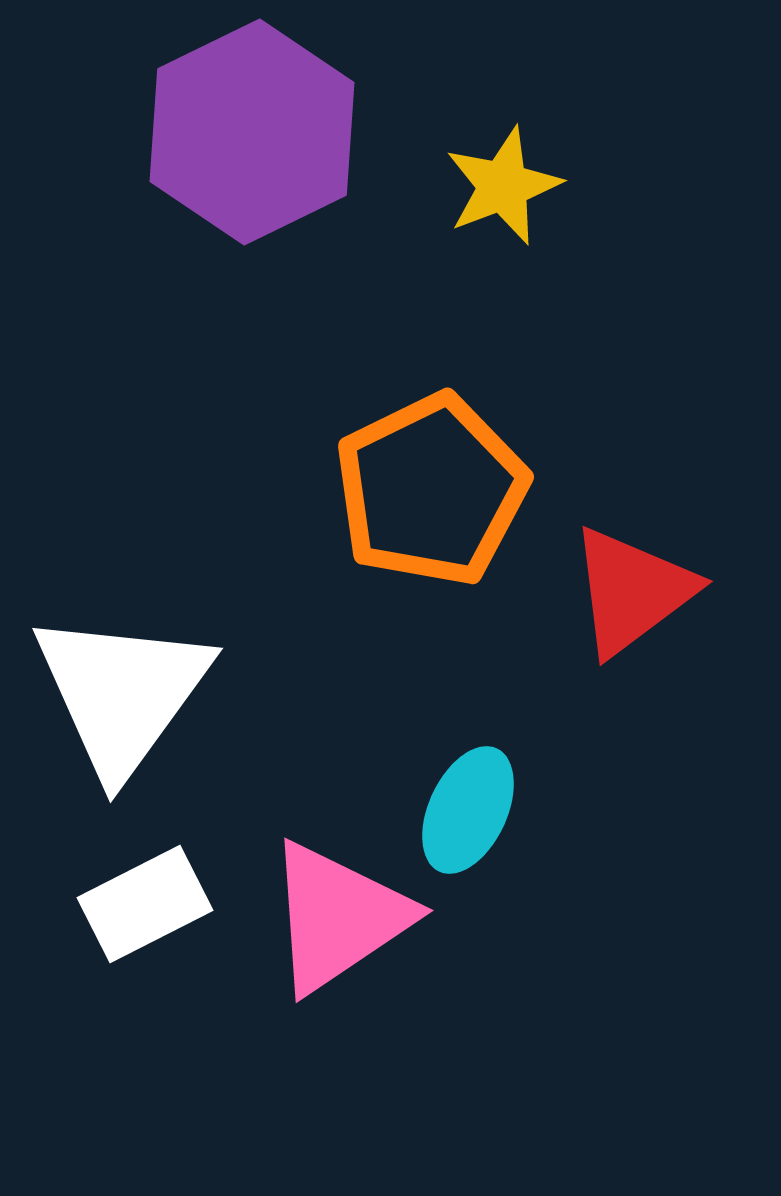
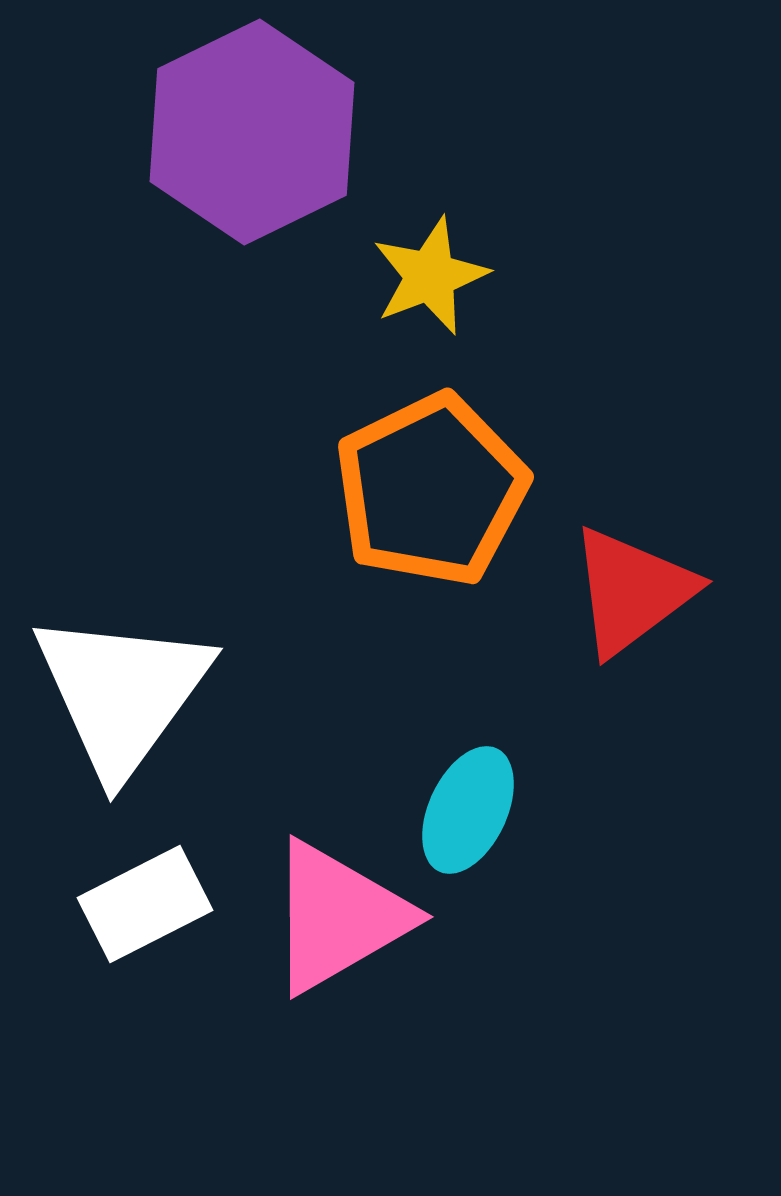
yellow star: moved 73 px left, 90 px down
pink triangle: rotated 4 degrees clockwise
